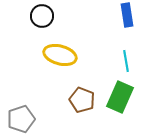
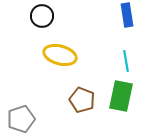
green rectangle: moved 1 px right, 1 px up; rotated 12 degrees counterclockwise
